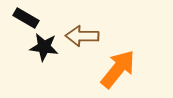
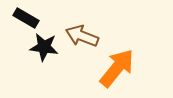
brown arrow: rotated 20 degrees clockwise
orange arrow: moved 1 px left, 1 px up
